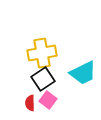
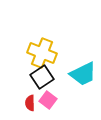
yellow cross: rotated 32 degrees clockwise
cyan trapezoid: moved 1 px down
black square: moved 1 px left, 2 px up
